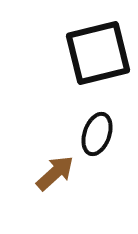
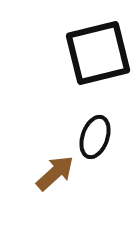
black ellipse: moved 2 px left, 3 px down
